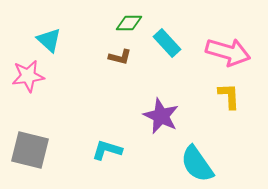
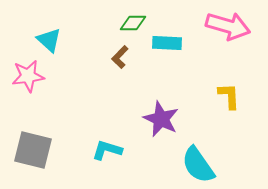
green diamond: moved 4 px right
cyan rectangle: rotated 44 degrees counterclockwise
pink arrow: moved 26 px up
brown L-shape: rotated 120 degrees clockwise
purple star: moved 3 px down
gray square: moved 3 px right
cyan semicircle: moved 1 px right, 1 px down
